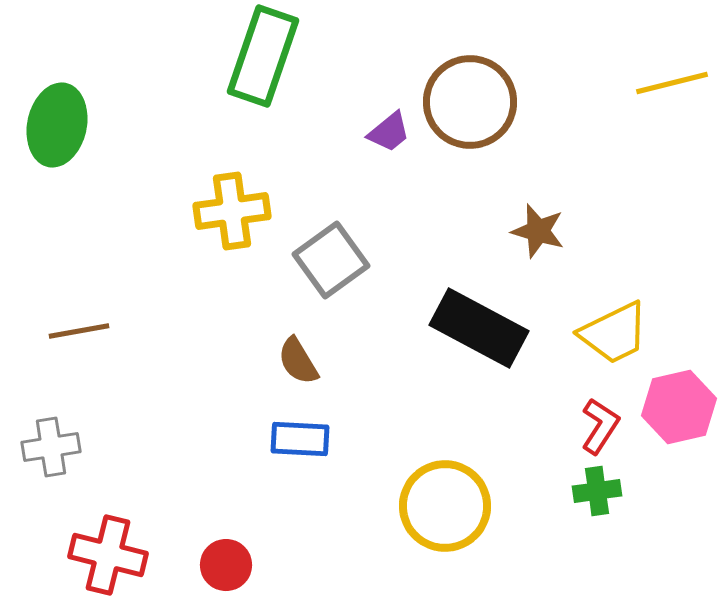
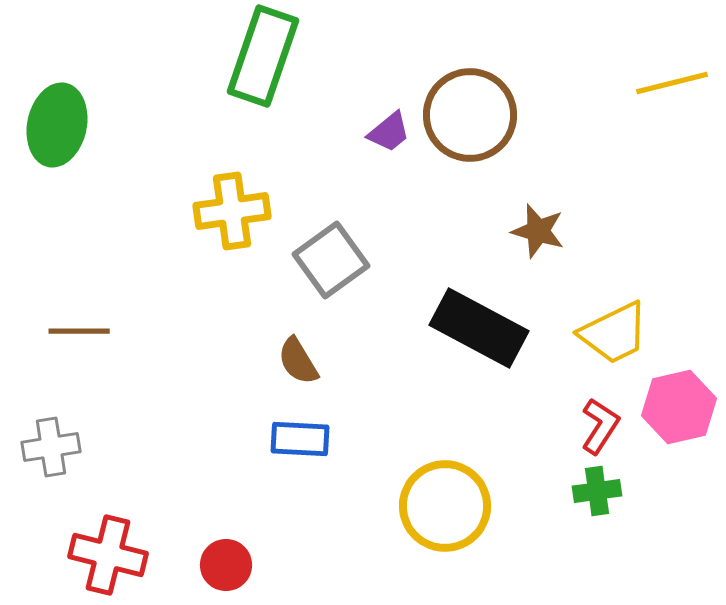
brown circle: moved 13 px down
brown line: rotated 10 degrees clockwise
